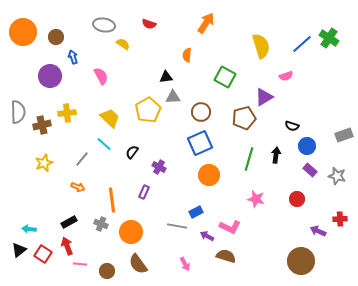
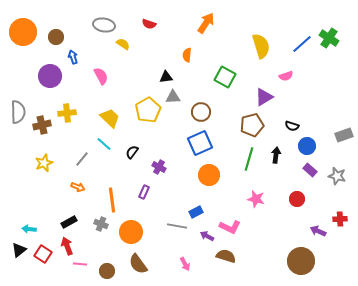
brown pentagon at (244, 118): moved 8 px right, 7 px down
